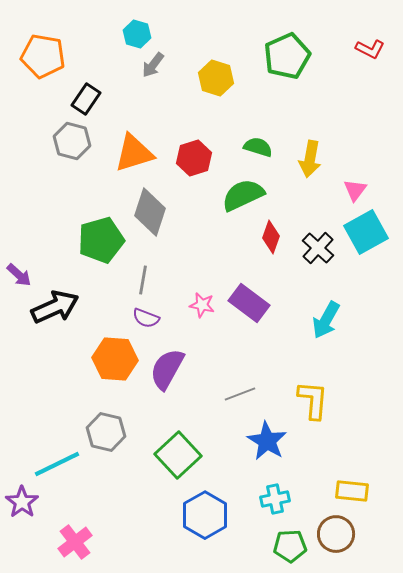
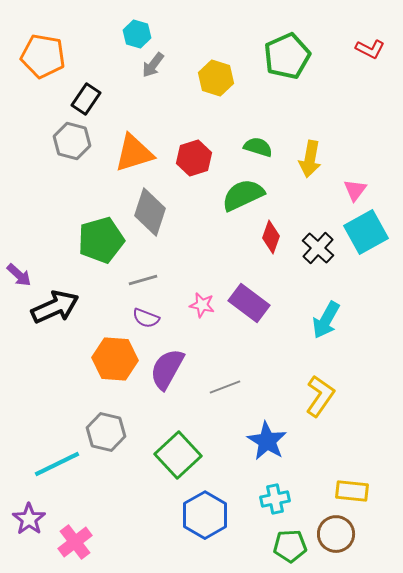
gray line at (143, 280): rotated 64 degrees clockwise
gray line at (240, 394): moved 15 px left, 7 px up
yellow L-shape at (313, 400): moved 7 px right, 4 px up; rotated 30 degrees clockwise
purple star at (22, 502): moved 7 px right, 17 px down
